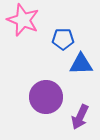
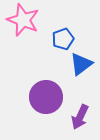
blue pentagon: rotated 20 degrees counterclockwise
blue triangle: rotated 35 degrees counterclockwise
